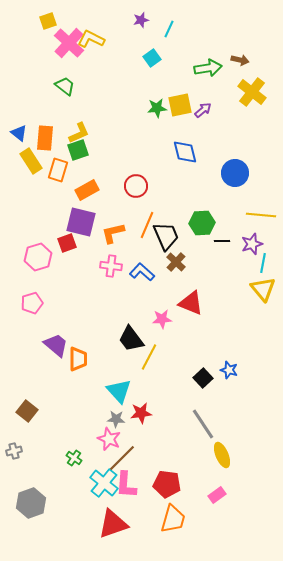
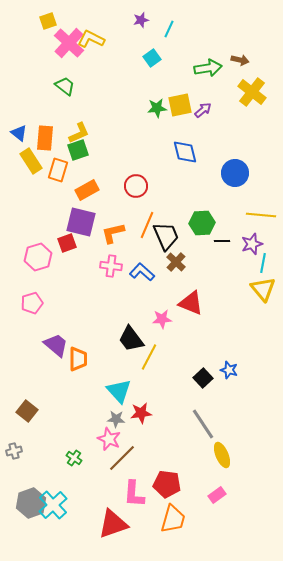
cyan cross at (104, 483): moved 51 px left, 22 px down; rotated 8 degrees clockwise
pink L-shape at (126, 485): moved 8 px right, 9 px down
